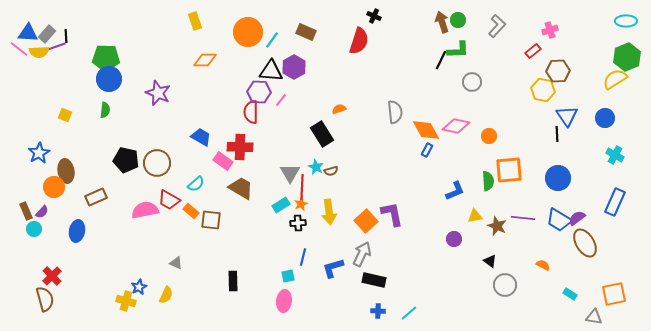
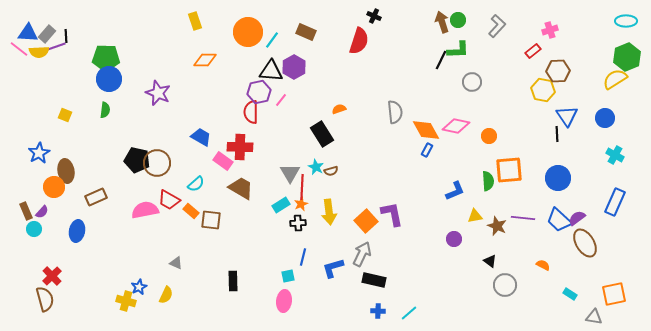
purple hexagon at (259, 92): rotated 15 degrees counterclockwise
black pentagon at (126, 160): moved 11 px right
blue trapezoid at (559, 220): rotated 12 degrees clockwise
